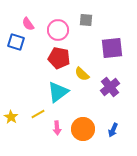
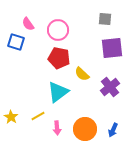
gray square: moved 19 px right, 1 px up
yellow line: moved 2 px down
orange circle: moved 2 px right
